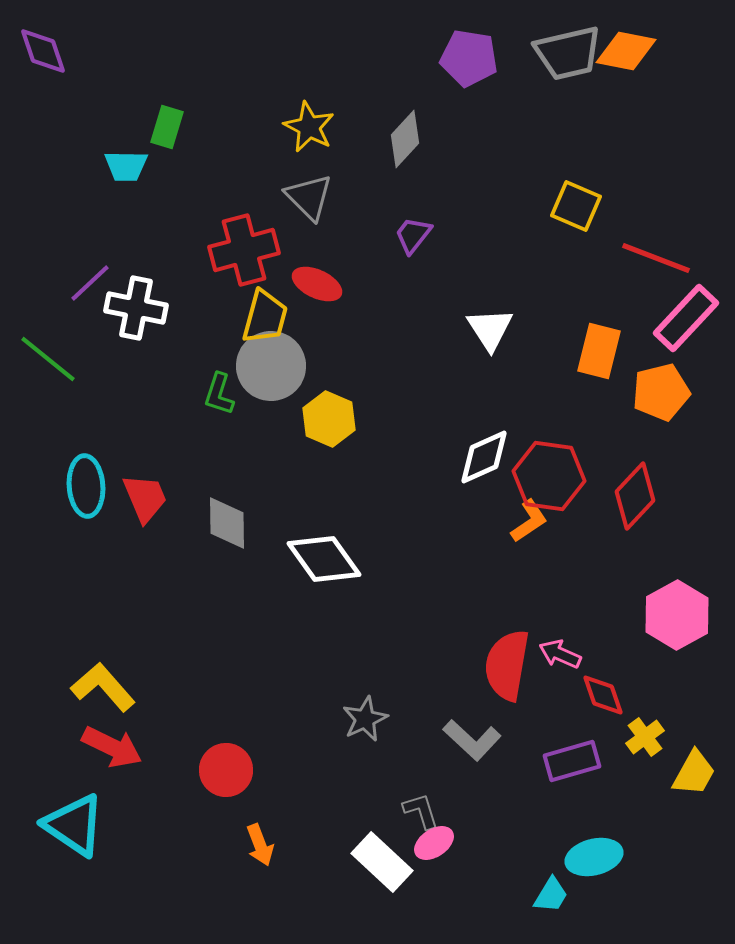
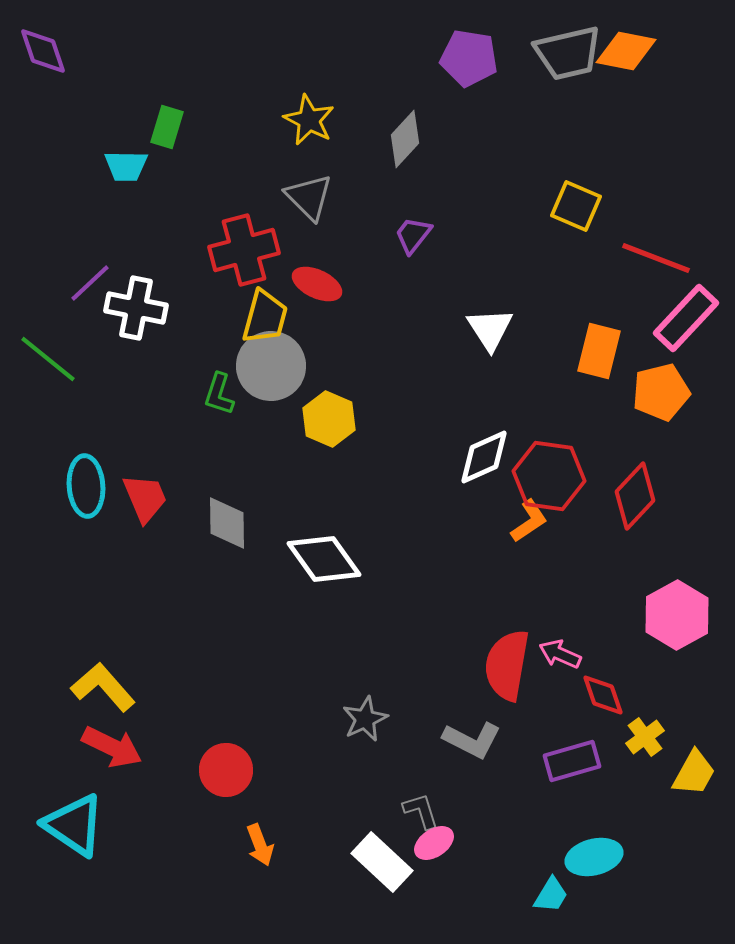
yellow star at (309, 127): moved 7 px up
gray L-shape at (472, 740): rotated 16 degrees counterclockwise
